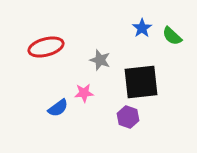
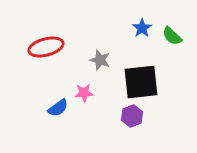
purple hexagon: moved 4 px right, 1 px up; rotated 20 degrees clockwise
